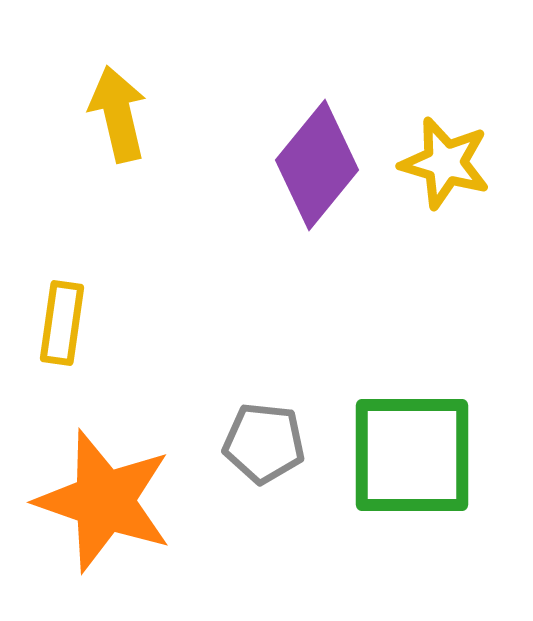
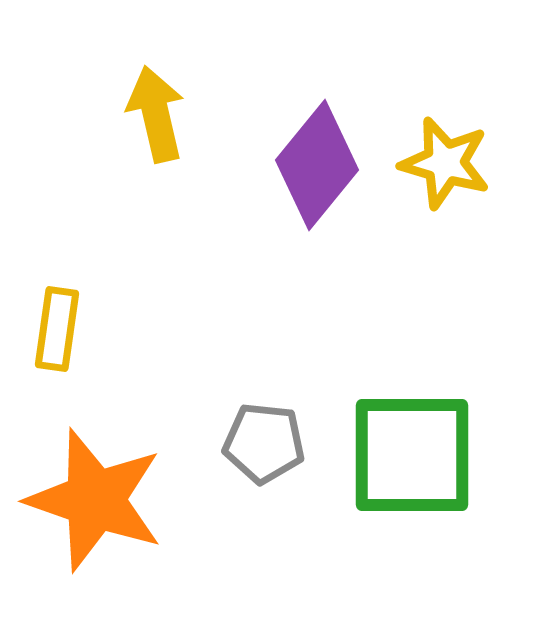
yellow arrow: moved 38 px right
yellow rectangle: moved 5 px left, 6 px down
orange star: moved 9 px left, 1 px up
